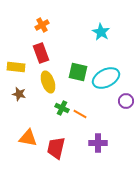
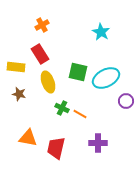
red rectangle: moved 1 px left, 1 px down; rotated 12 degrees counterclockwise
